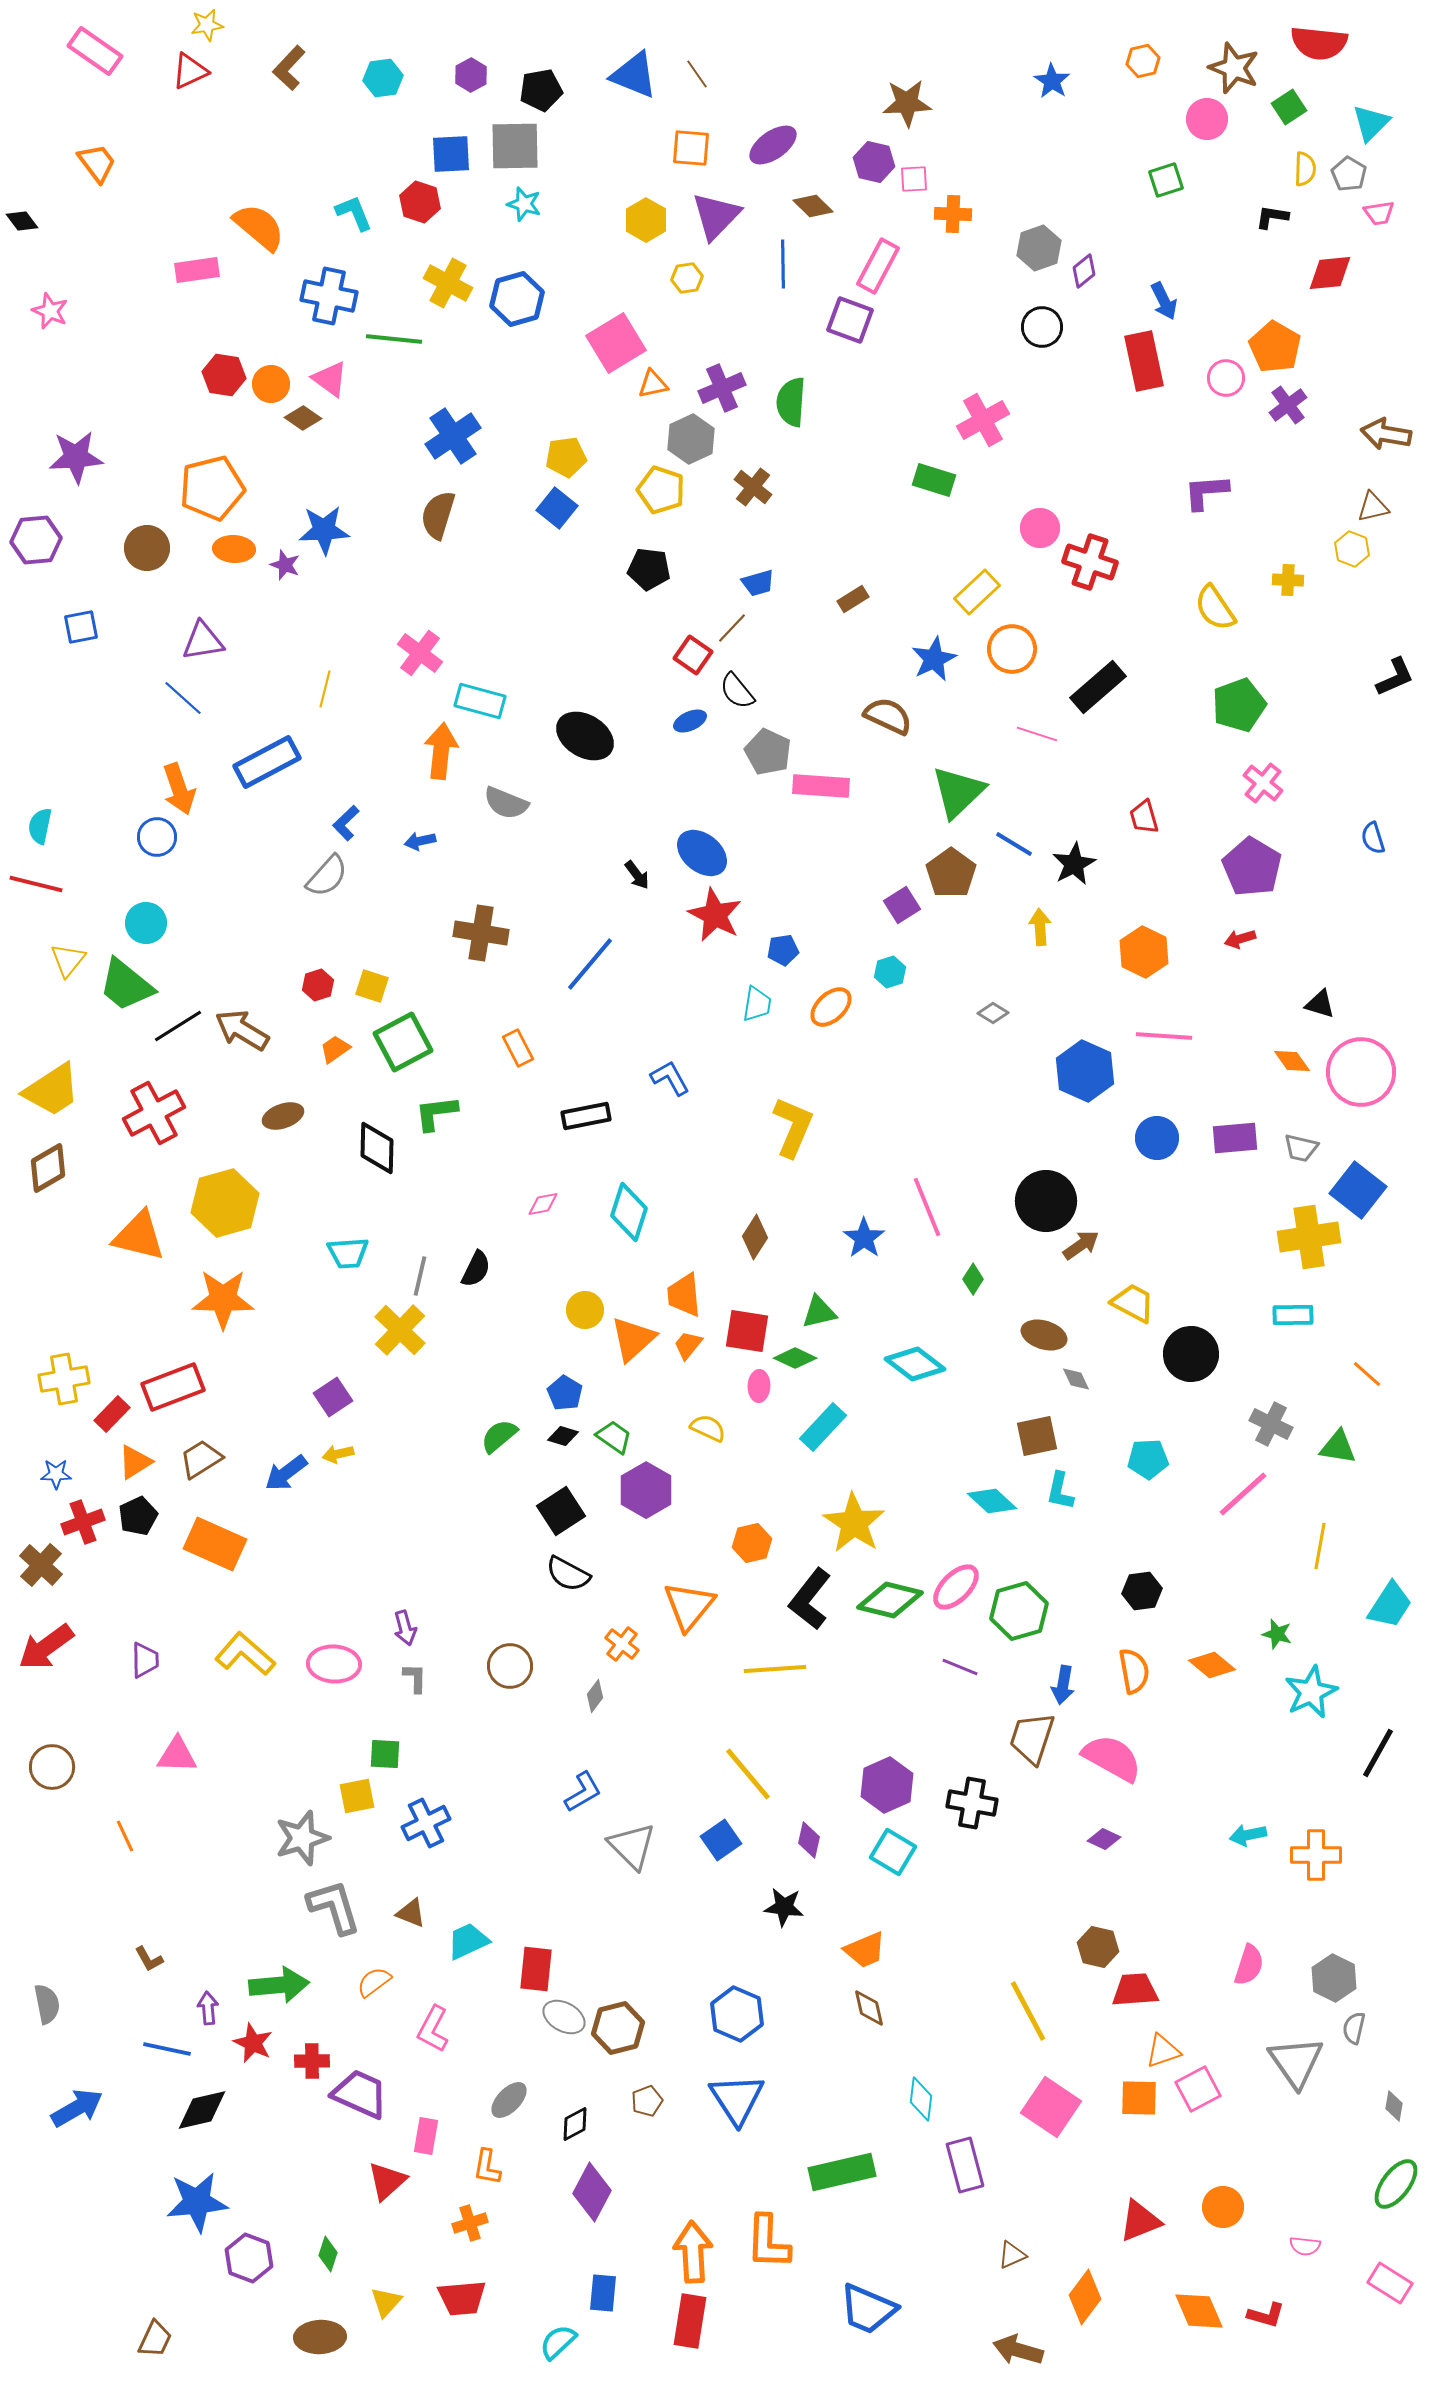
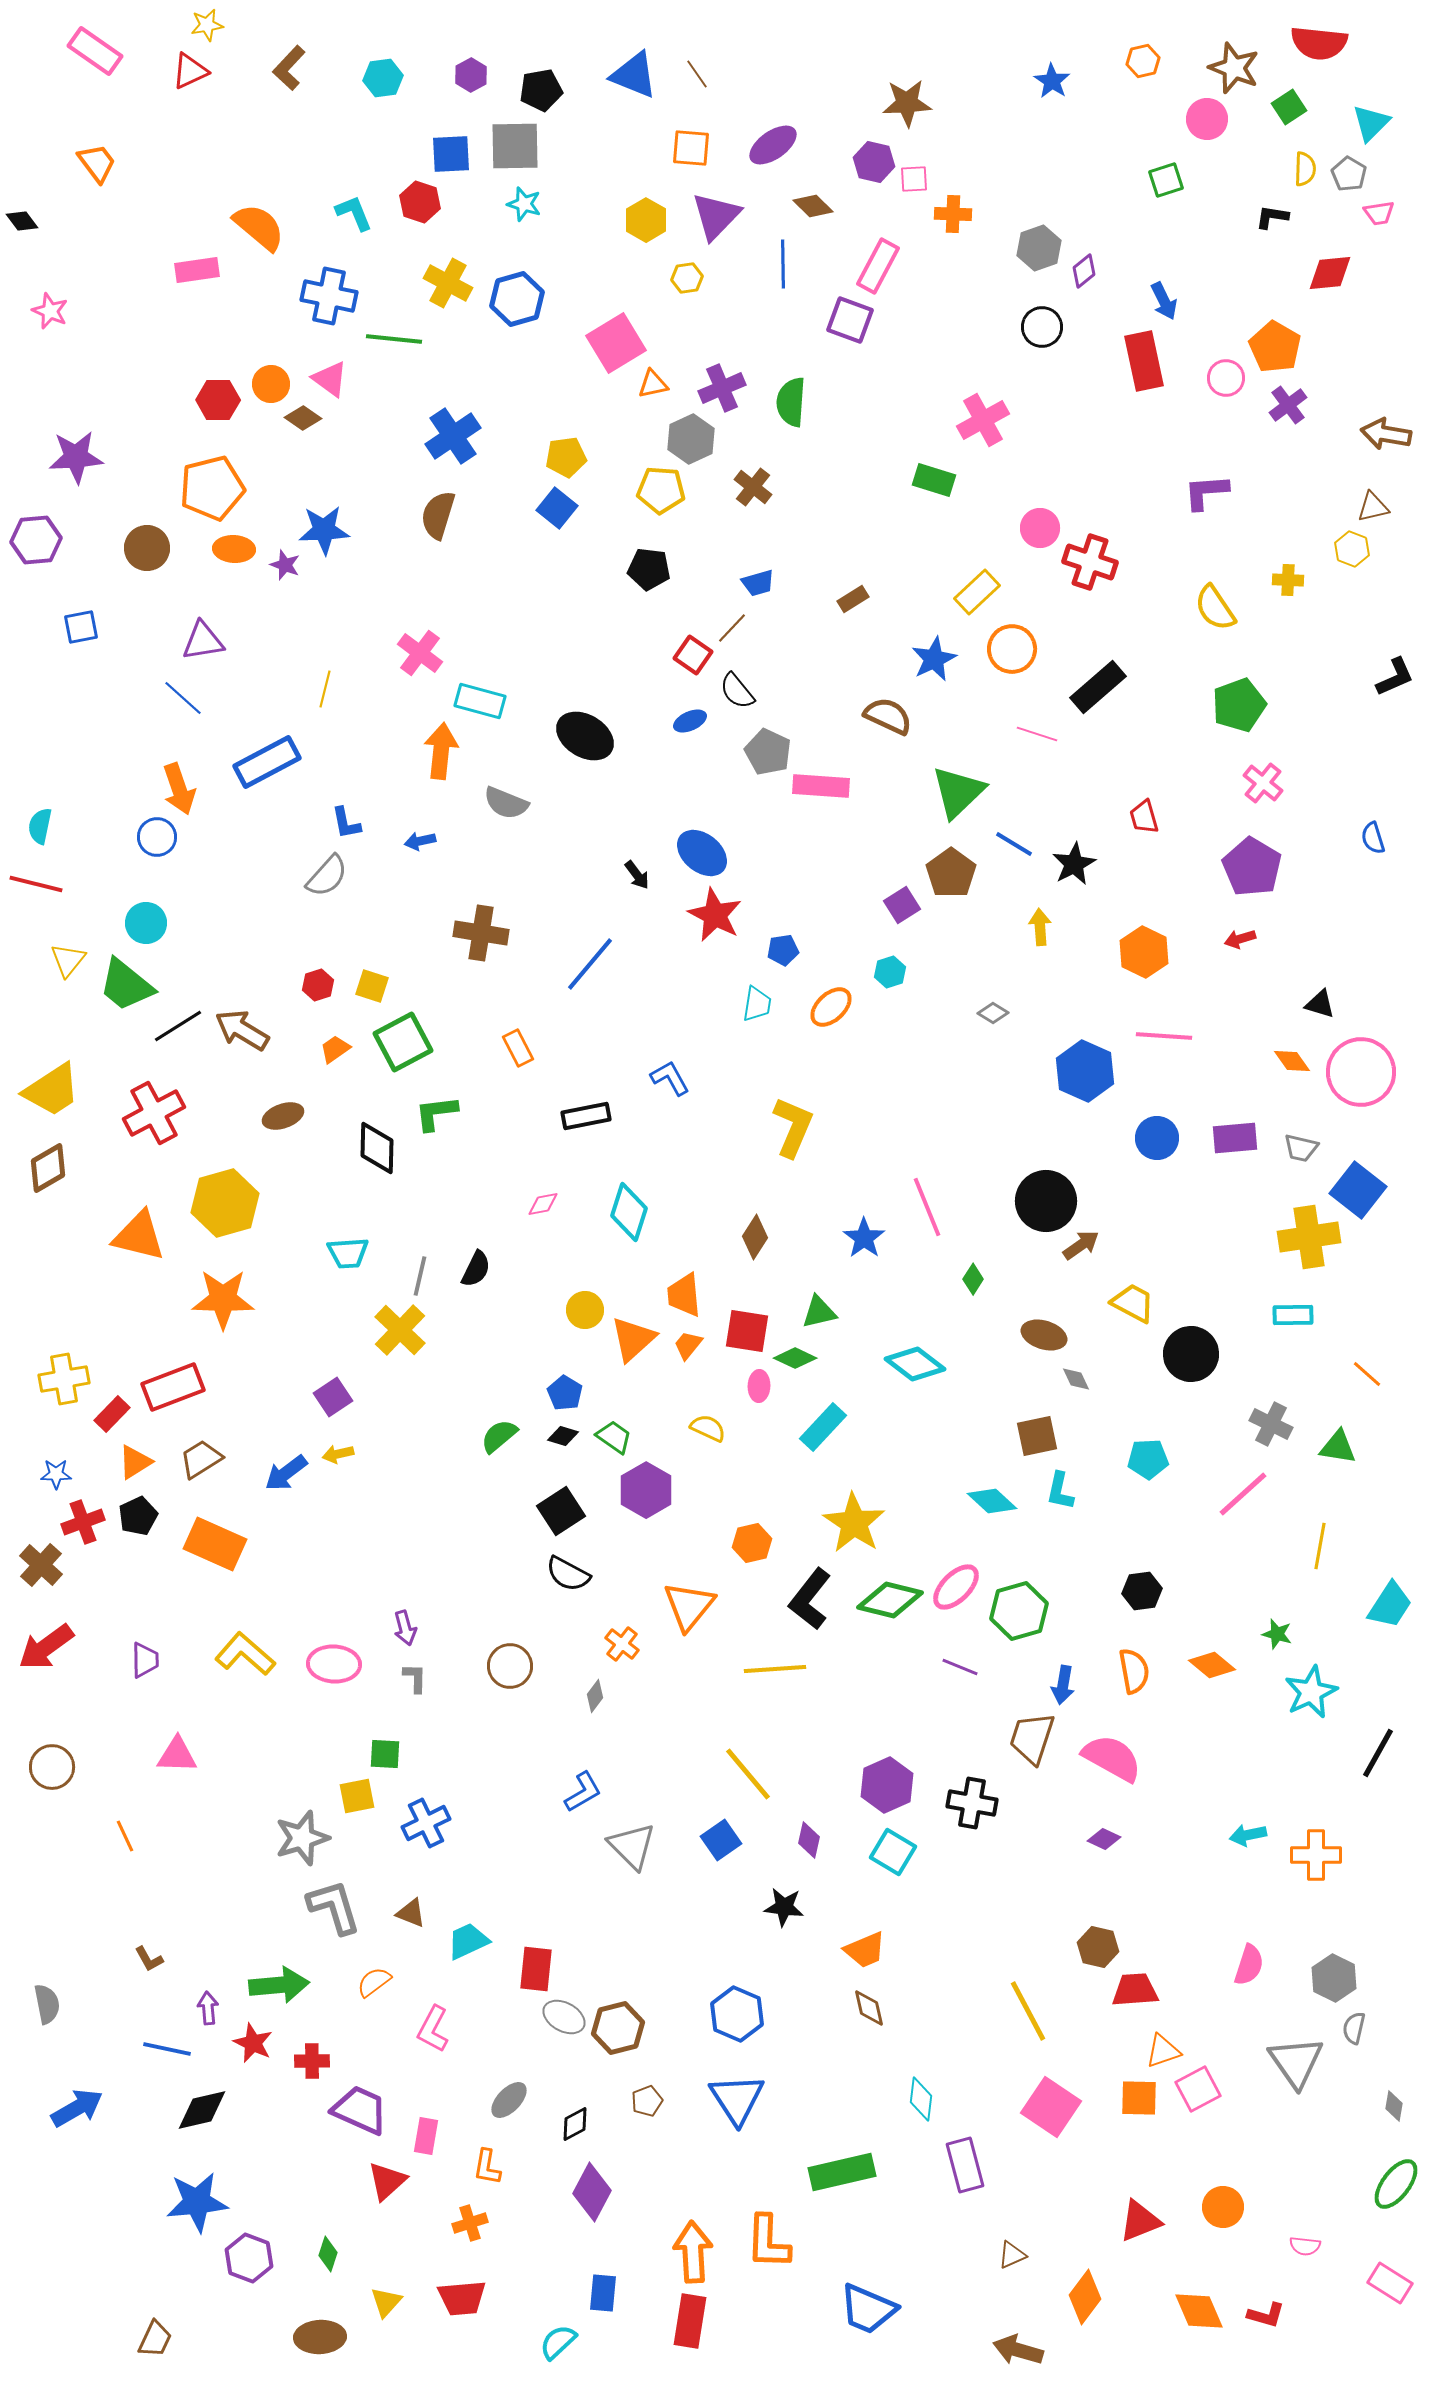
red hexagon at (224, 375): moved 6 px left, 25 px down; rotated 9 degrees counterclockwise
yellow pentagon at (661, 490): rotated 15 degrees counterclockwise
blue L-shape at (346, 823): rotated 57 degrees counterclockwise
purple trapezoid at (360, 2094): moved 16 px down
